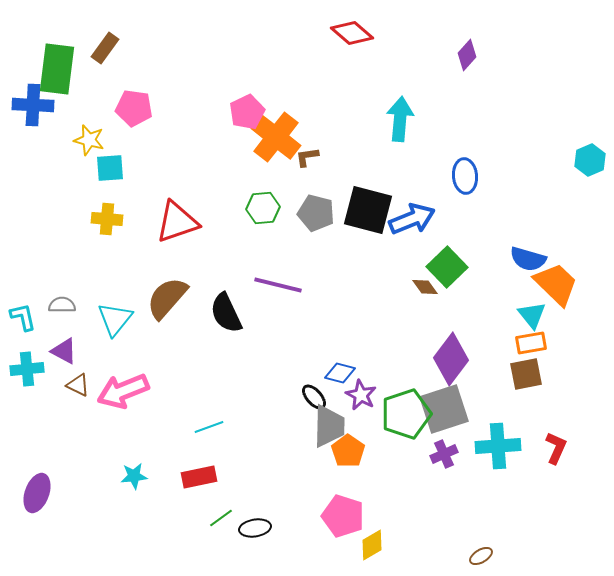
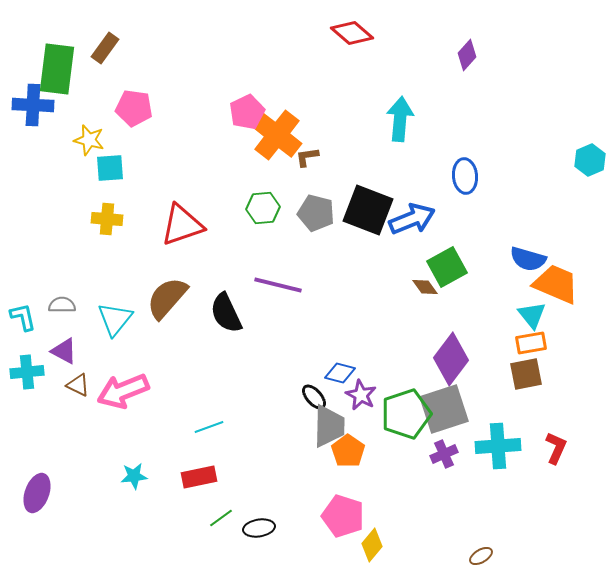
orange cross at (276, 137): moved 1 px right, 2 px up
black square at (368, 210): rotated 6 degrees clockwise
red triangle at (177, 222): moved 5 px right, 3 px down
green square at (447, 267): rotated 15 degrees clockwise
orange trapezoid at (556, 284): rotated 21 degrees counterclockwise
cyan cross at (27, 369): moved 3 px down
black ellipse at (255, 528): moved 4 px right
yellow diamond at (372, 545): rotated 20 degrees counterclockwise
